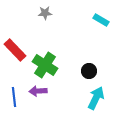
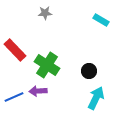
green cross: moved 2 px right
blue line: rotated 72 degrees clockwise
